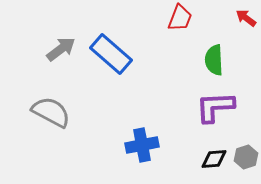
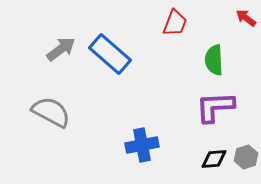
red trapezoid: moved 5 px left, 5 px down
blue rectangle: moved 1 px left
